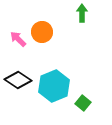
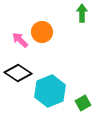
pink arrow: moved 2 px right, 1 px down
black diamond: moved 7 px up
cyan hexagon: moved 4 px left, 5 px down
green square: rotated 21 degrees clockwise
